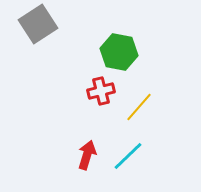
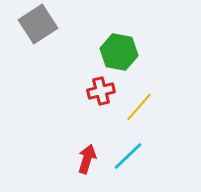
red arrow: moved 4 px down
